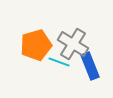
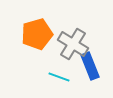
orange pentagon: moved 1 px right, 11 px up
cyan line: moved 15 px down
